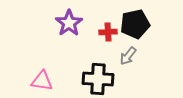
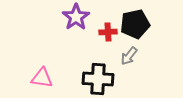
purple star: moved 7 px right, 6 px up
gray arrow: moved 1 px right
pink triangle: moved 3 px up
